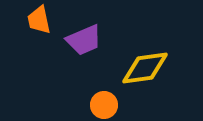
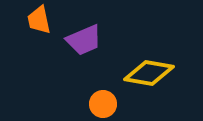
yellow diamond: moved 4 px right, 5 px down; rotated 18 degrees clockwise
orange circle: moved 1 px left, 1 px up
